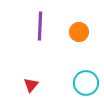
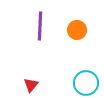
orange circle: moved 2 px left, 2 px up
